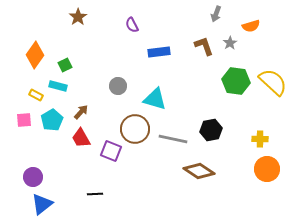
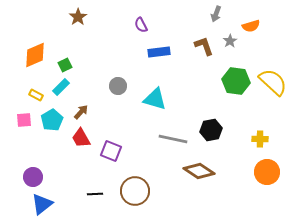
purple semicircle: moved 9 px right
gray star: moved 2 px up
orange diamond: rotated 32 degrees clockwise
cyan rectangle: moved 3 px right, 1 px down; rotated 60 degrees counterclockwise
brown circle: moved 62 px down
orange circle: moved 3 px down
